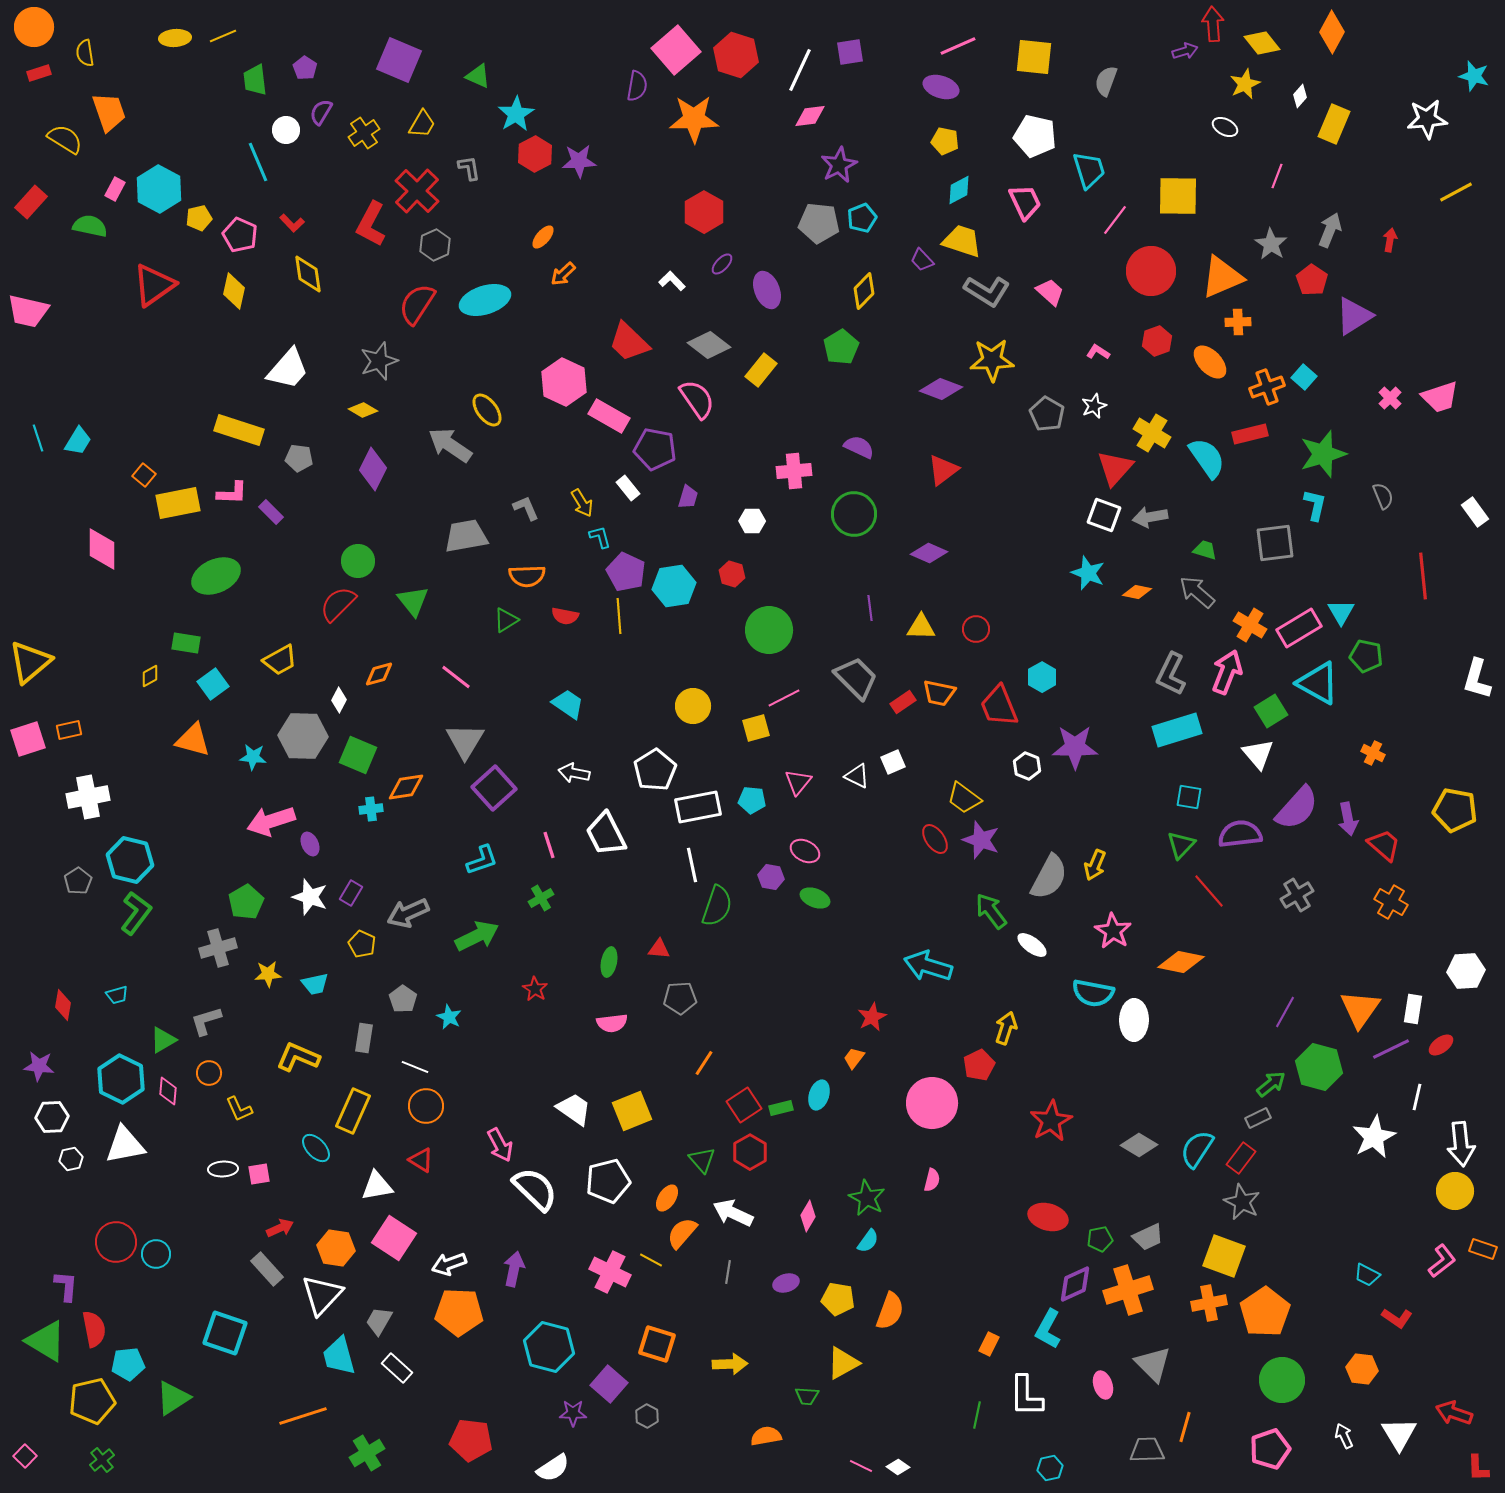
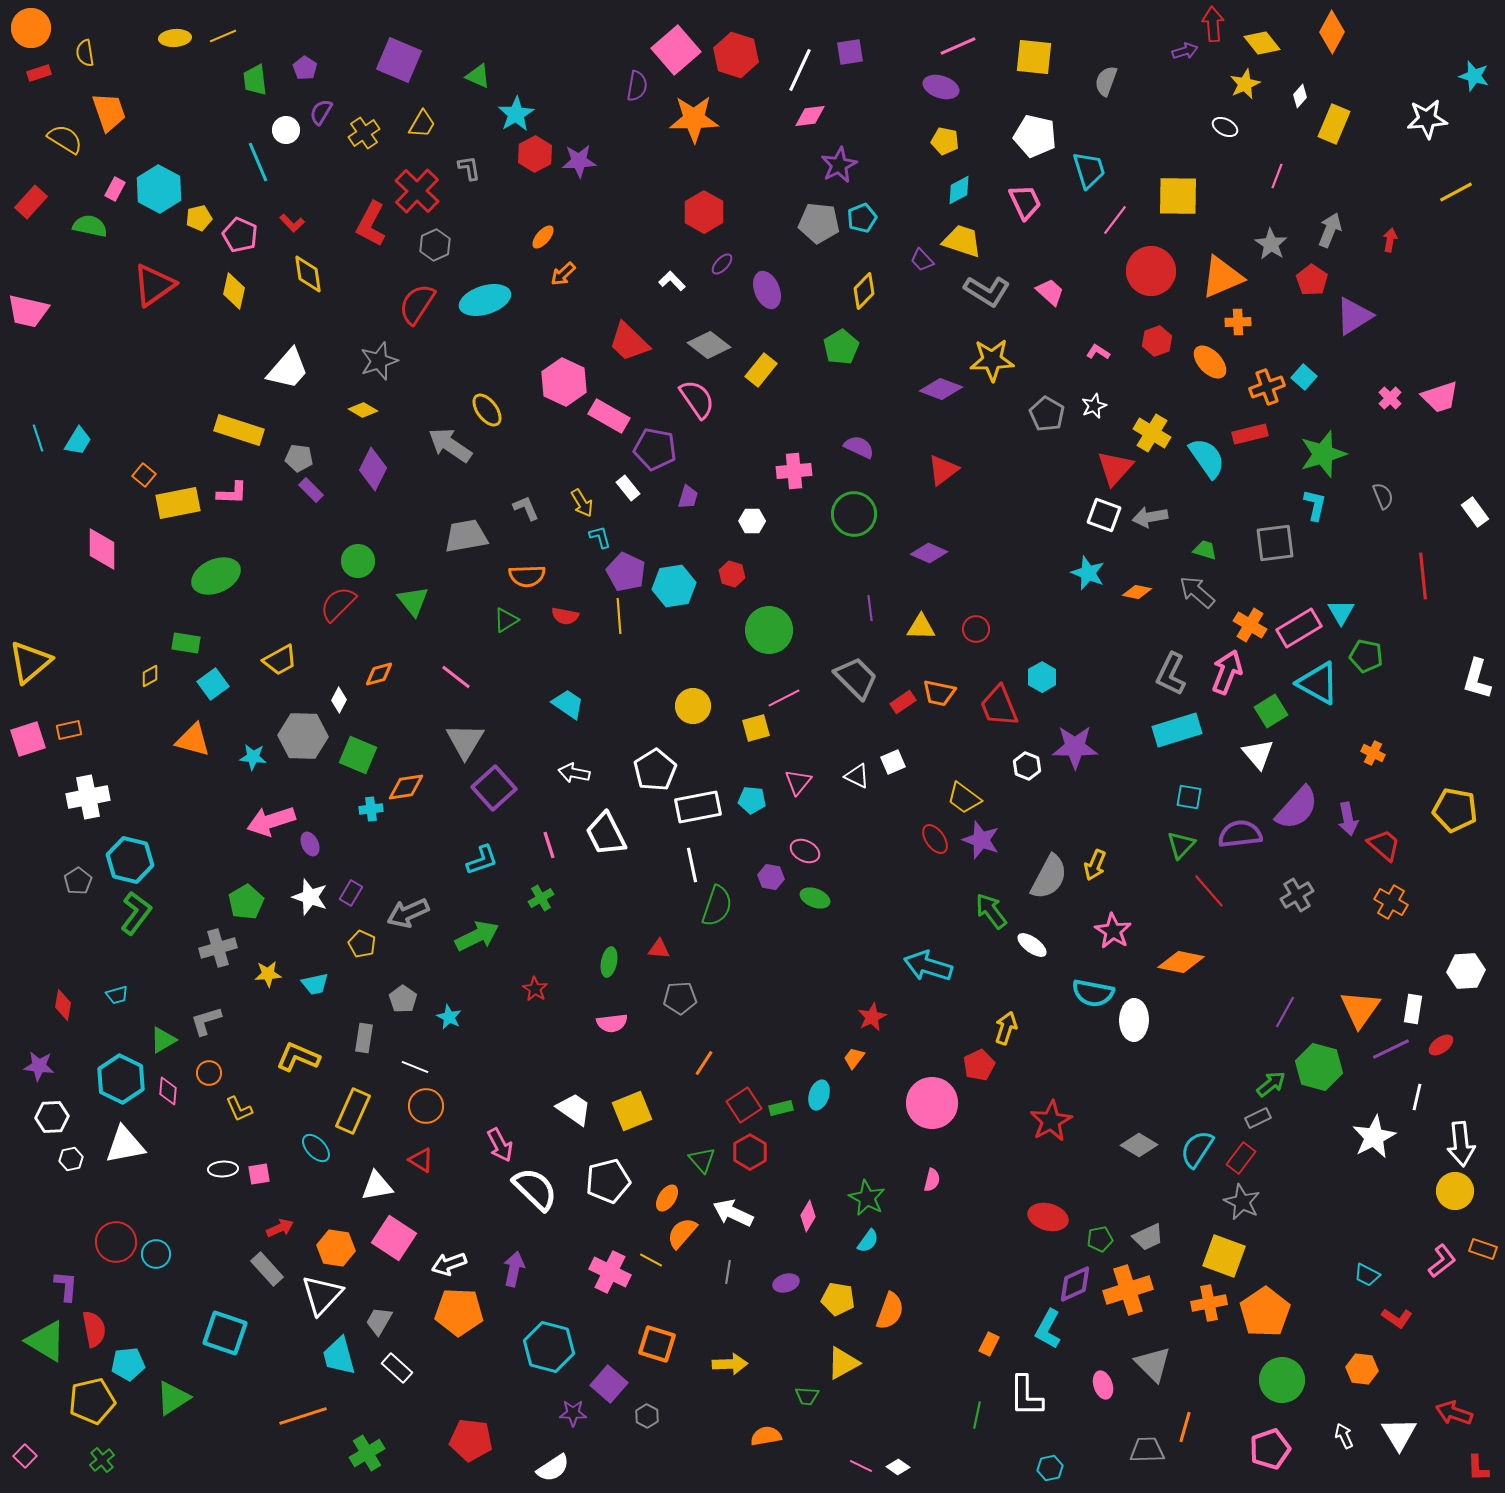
orange circle at (34, 27): moved 3 px left, 1 px down
purple rectangle at (271, 512): moved 40 px right, 22 px up
